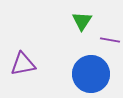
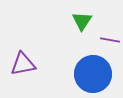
blue circle: moved 2 px right
